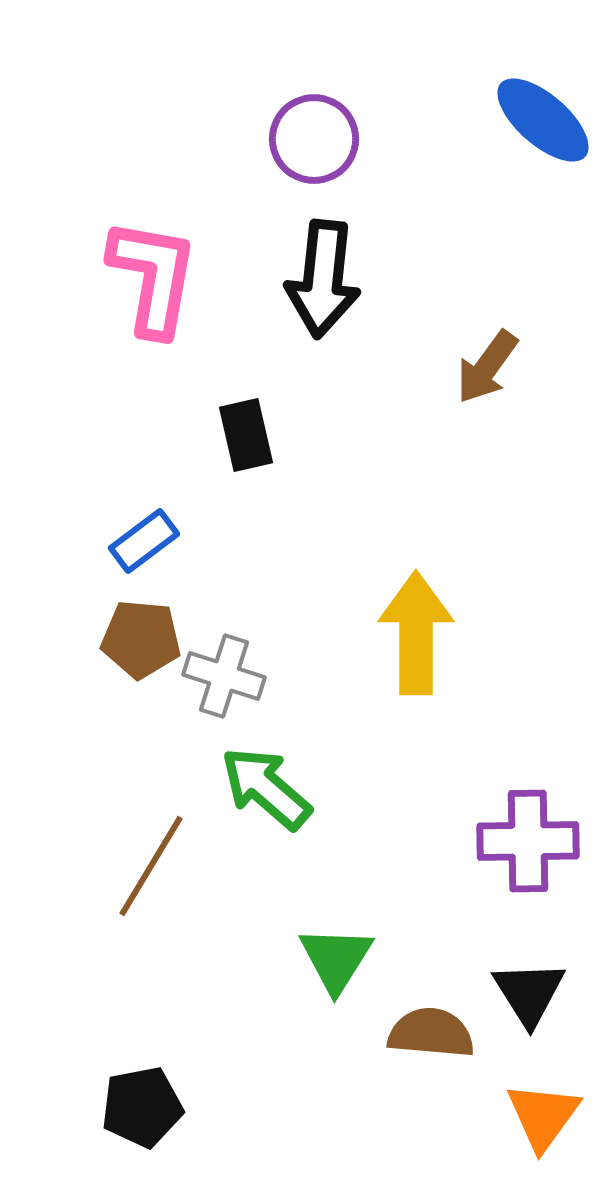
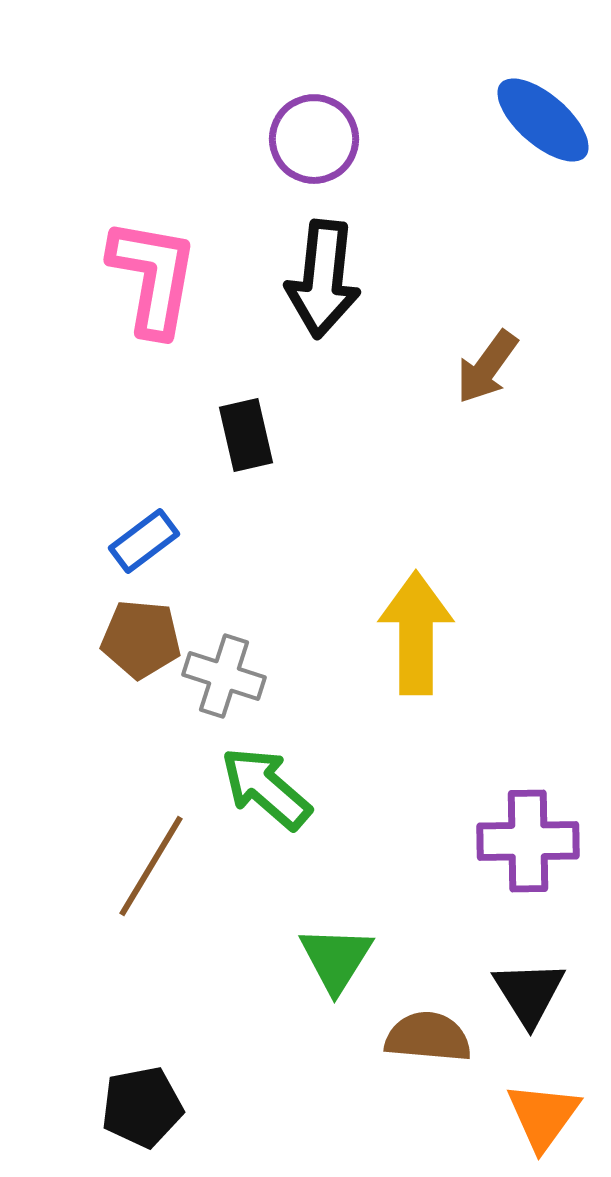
brown semicircle: moved 3 px left, 4 px down
